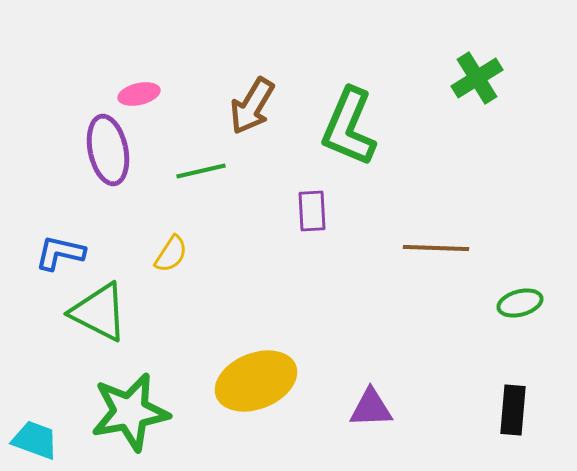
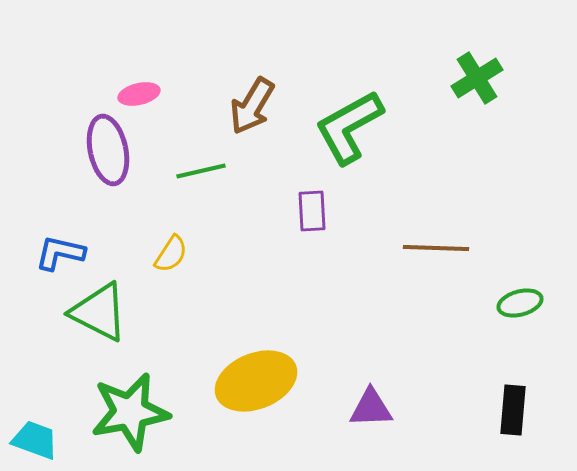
green L-shape: rotated 38 degrees clockwise
